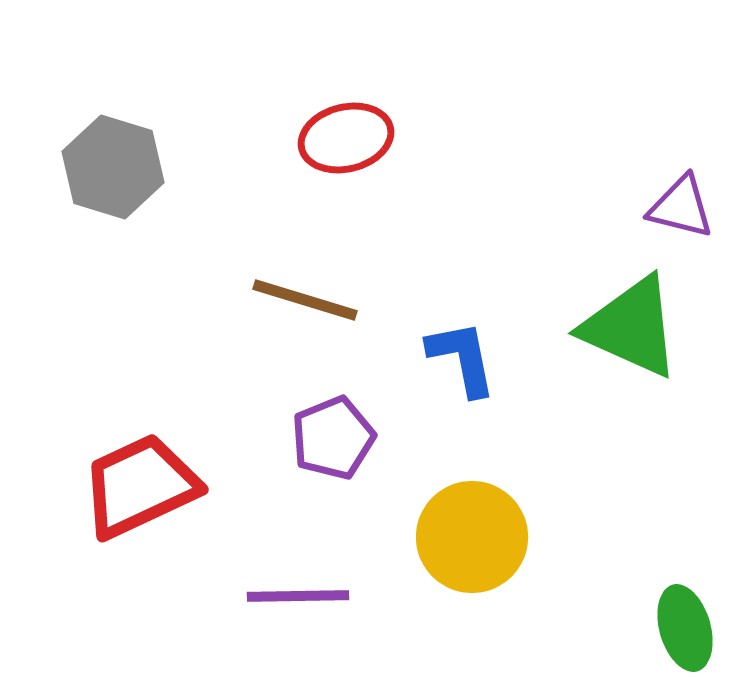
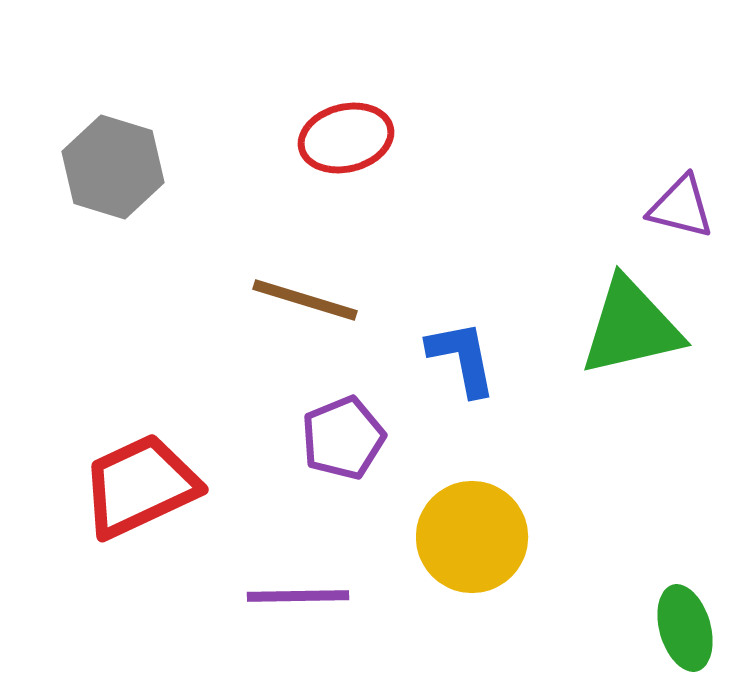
green triangle: rotated 37 degrees counterclockwise
purple pentagon: moved 10 px right
